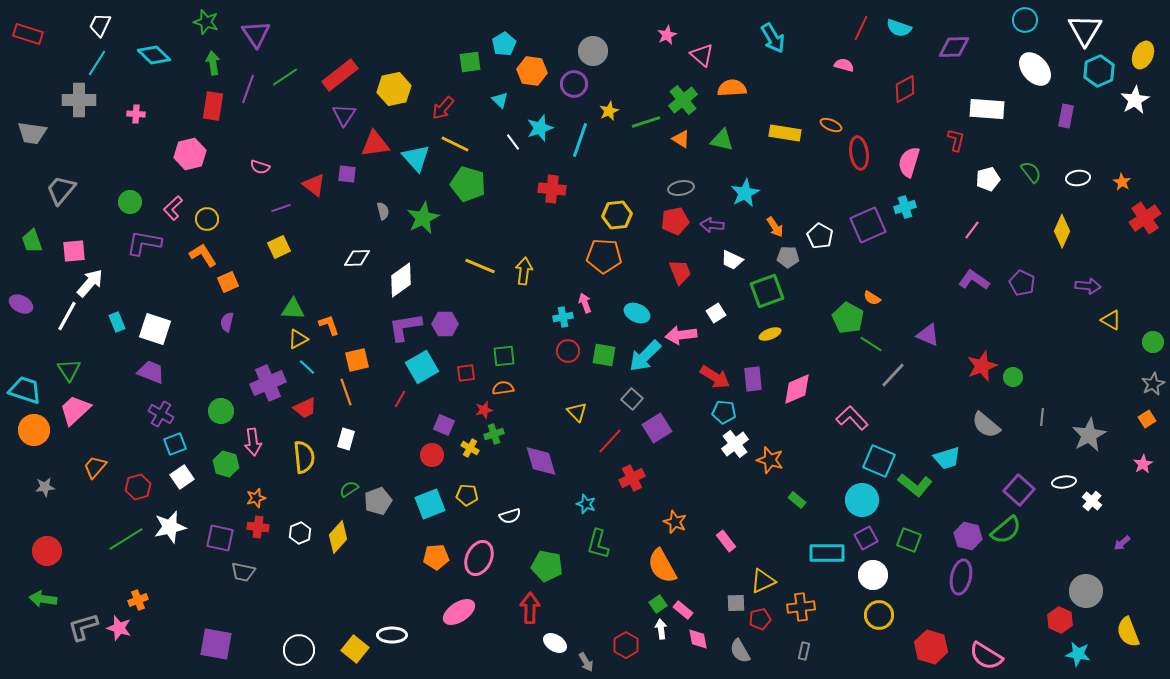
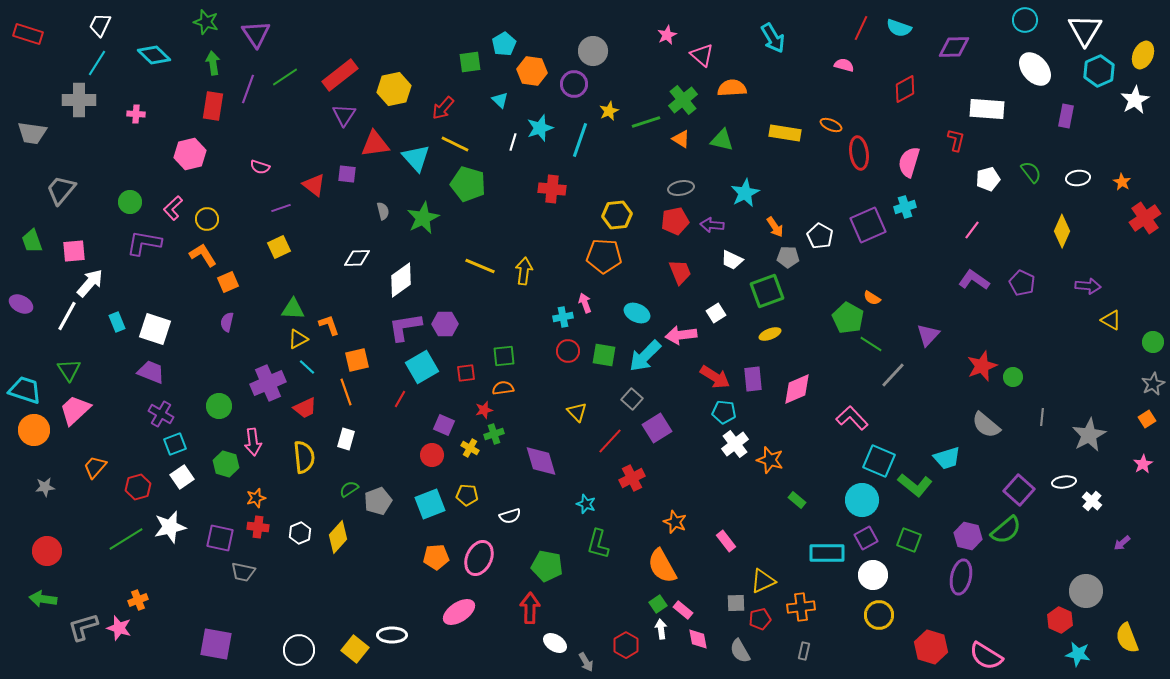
white line at (513, 142): rotated 54 degrees clockwise
purple triangle at (928, 335): rotated 50 degrees clockwise
green circle at (221, 411): moved 2 px left, 5 px up
yellow semicircle at (1128, 632): moved 1 px left, 6 px down
